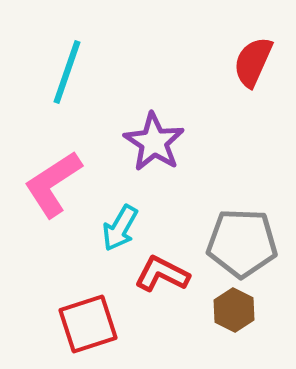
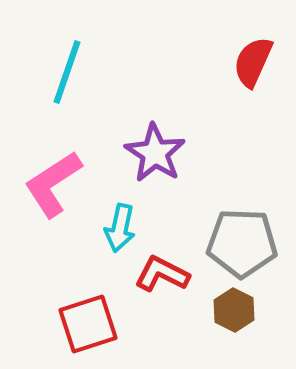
purple star: moved 1 px right, 11 px down
cyan arrow: rotated 18 degrees counterclockwise
